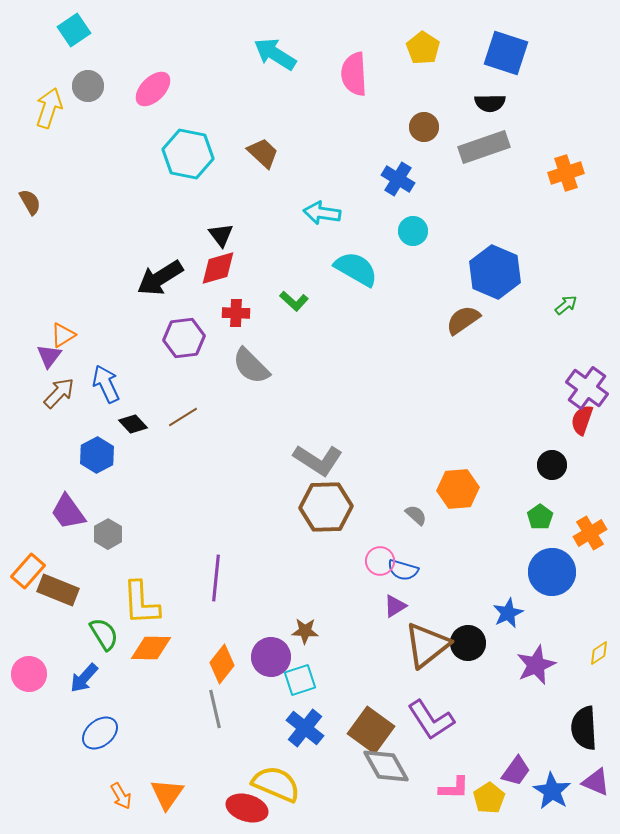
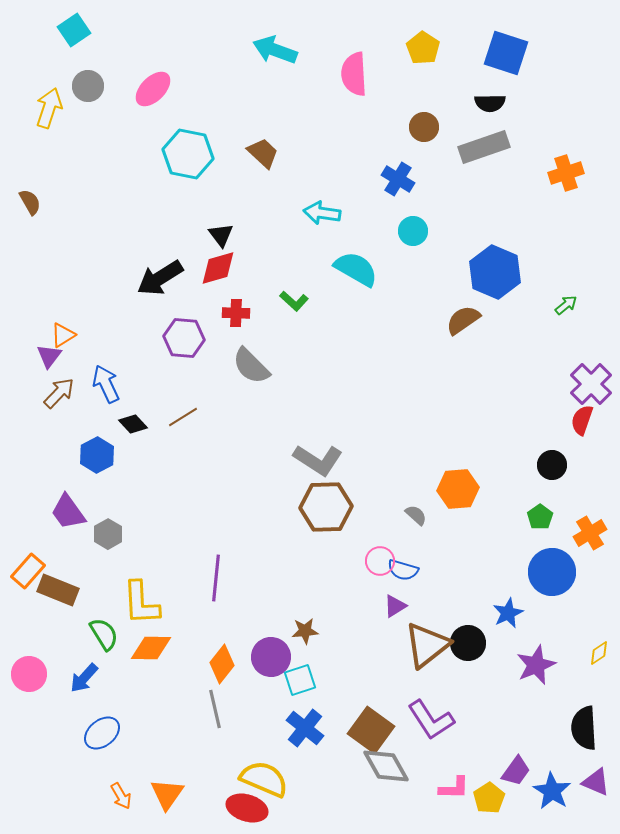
cyan arrow at (275, 54): moved 4 px up; rotated 12 degrees counterclockwise
purple hexagon at (184, 338): rotated 12 degrees clockwise
purple cross at (587, 388): moved 4 px right, 4 px up; rotated 9 degrees clockwise
brown star at (305, 631): rotated 8 degrees counterclockwise
blue ellipse at (100, 733): moved 2 px right
yellow semicircle at (276, 784): moved 12 px left, 5 px up
